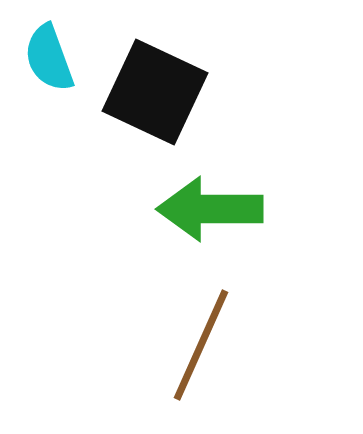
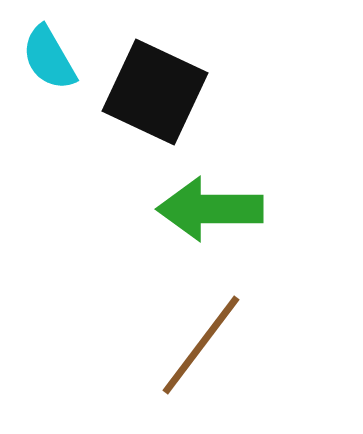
cyan semicircle: rotated 10 degrees counterclockwise
brown line: rotated 13 degrees clockwise
